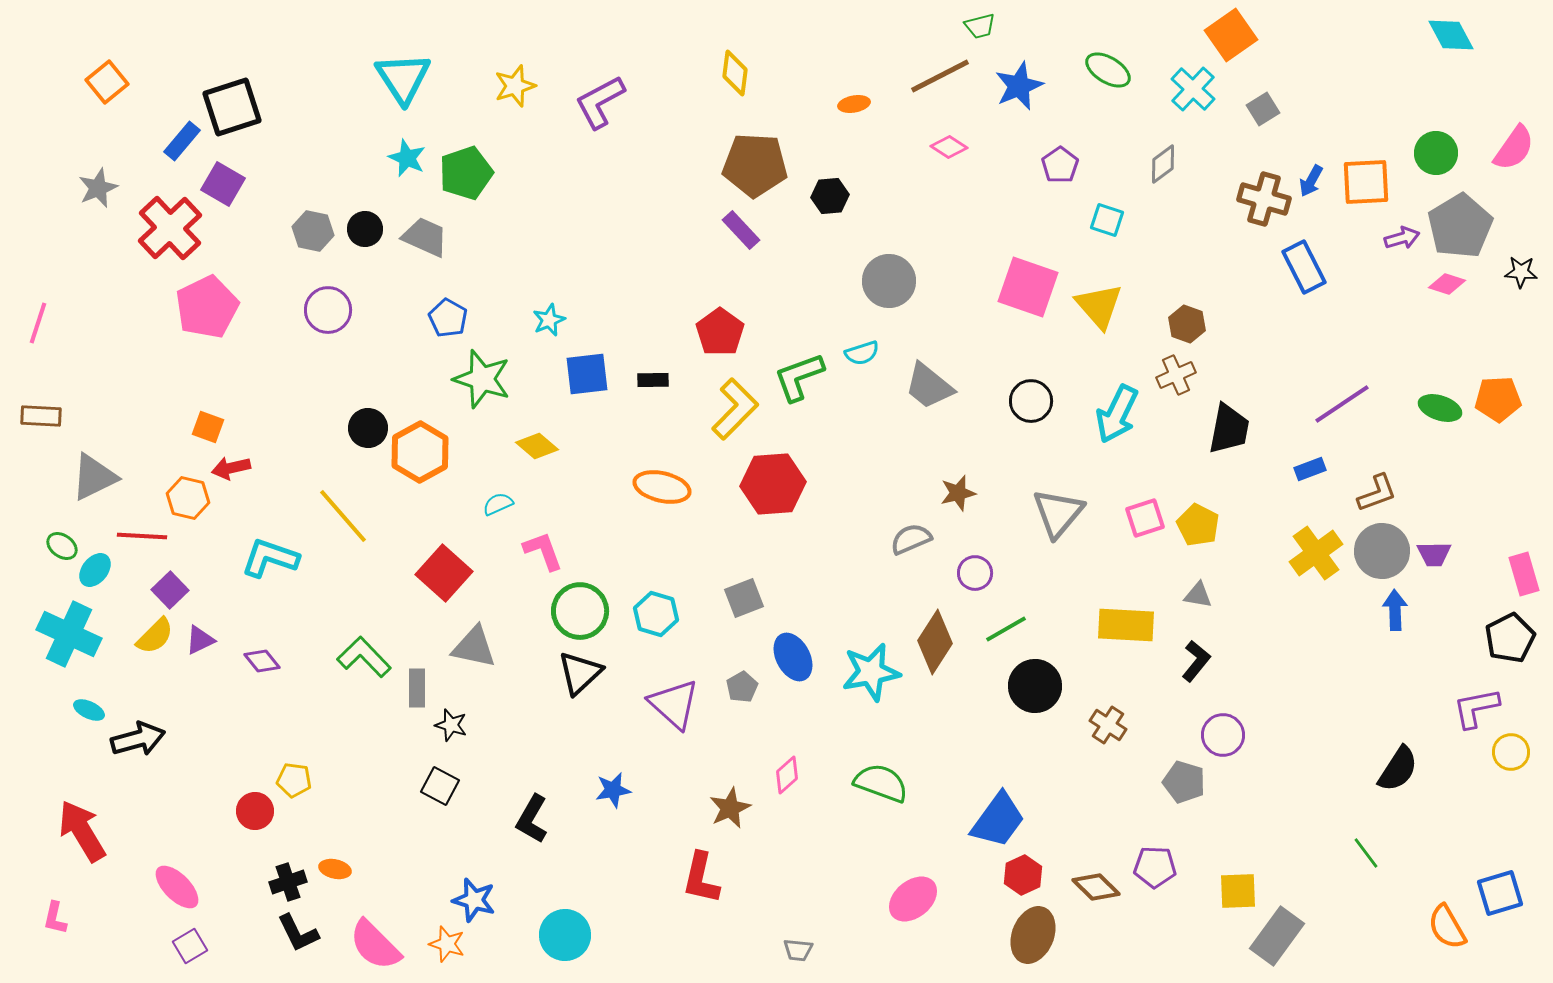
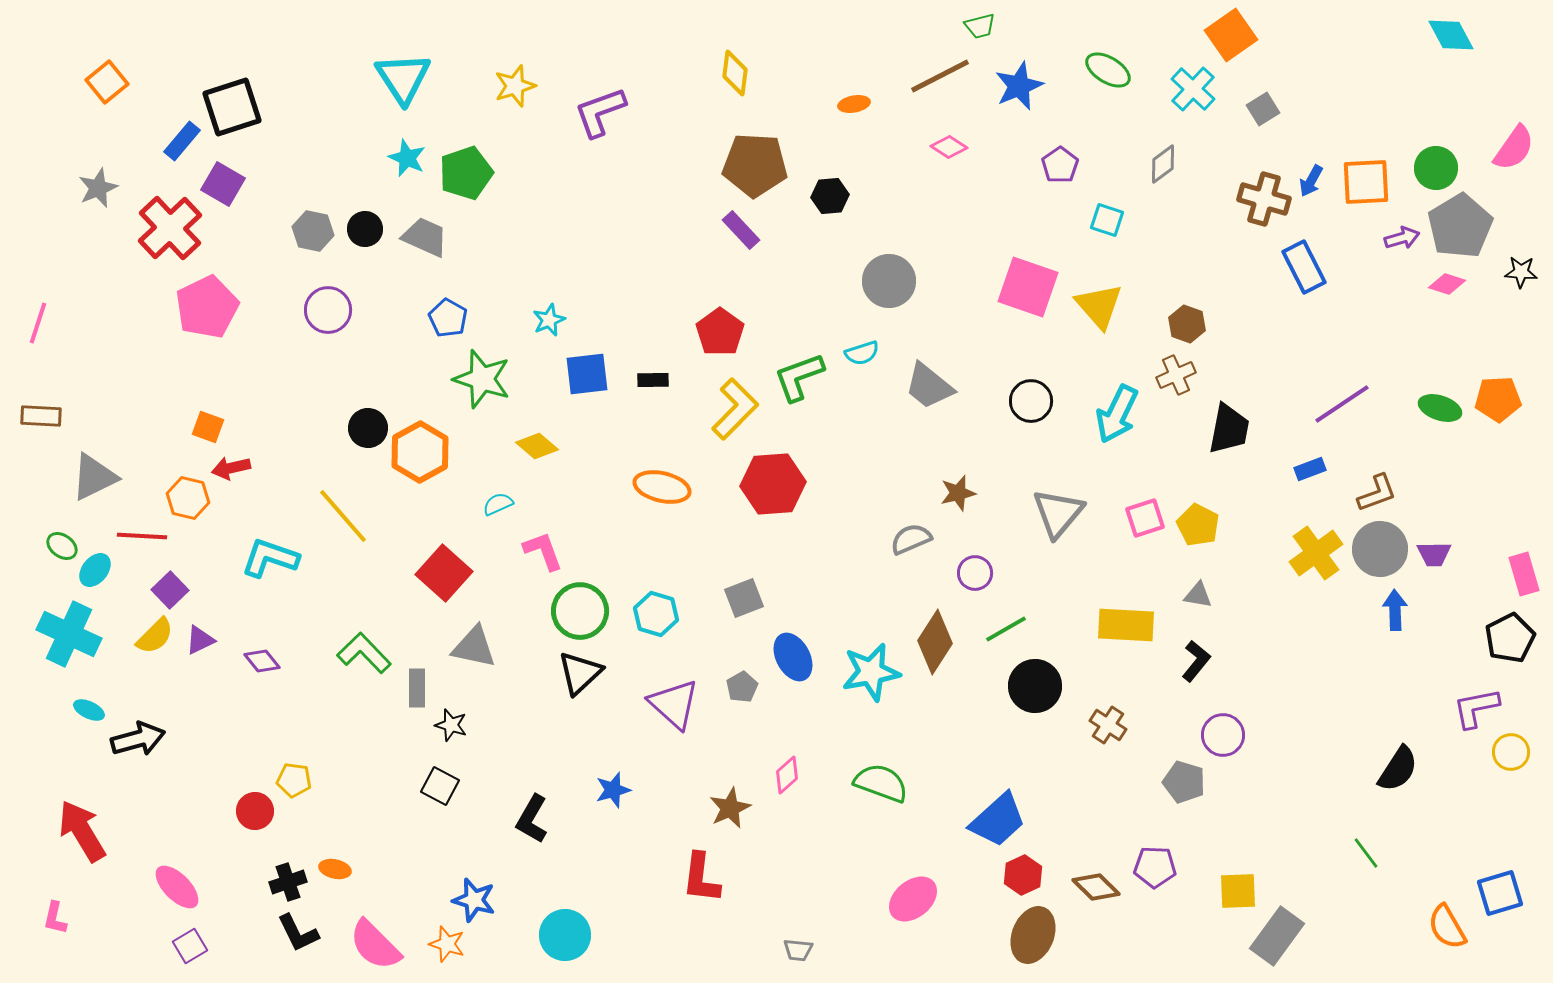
purple L-shape at (600, 102): moved 10 px down; rotated 8 degrees clockwise
green circle at (1436, 153): moved 15 px down
gray circle at (1382, 551): moved 2 px left, 2 px up
green L-shape at (364, 657): moved 4 px up
blue star at (613, 790): rotated 6 degrees counterclockwise
blue trapezoid at (998, 820): rotated 12 degrees clockwise
red L-shape at (701, 878): rotated 6 degrees counterclockwise
